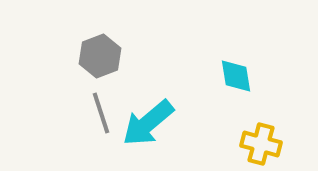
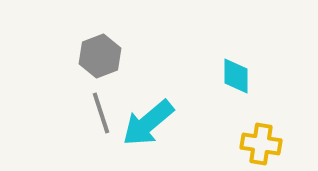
cyan diamond: rotated 9 degrees clockwise
yellow cross: rotated 6 degrees counterclockwise
